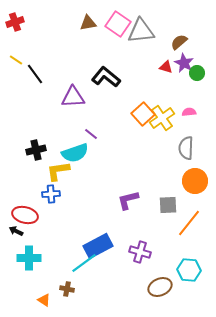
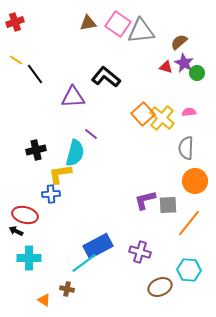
yellow cross: rotated 15 degrees counterclockwise
cyan semicircle: rotated 56 degrees counterclockwise
yellow L-shape: moved 2 px right, 3 px down
purple L-shape: moved 17 px right
